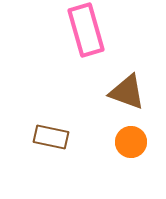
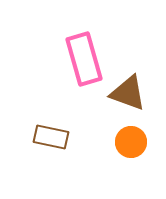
pink rectangle: moved 2 px left, 29 px down
brown triangle: moved 1 px right, 1 px down
